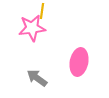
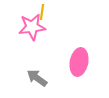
yellow line: moved 1 px down
pink star: moved 1 px up
